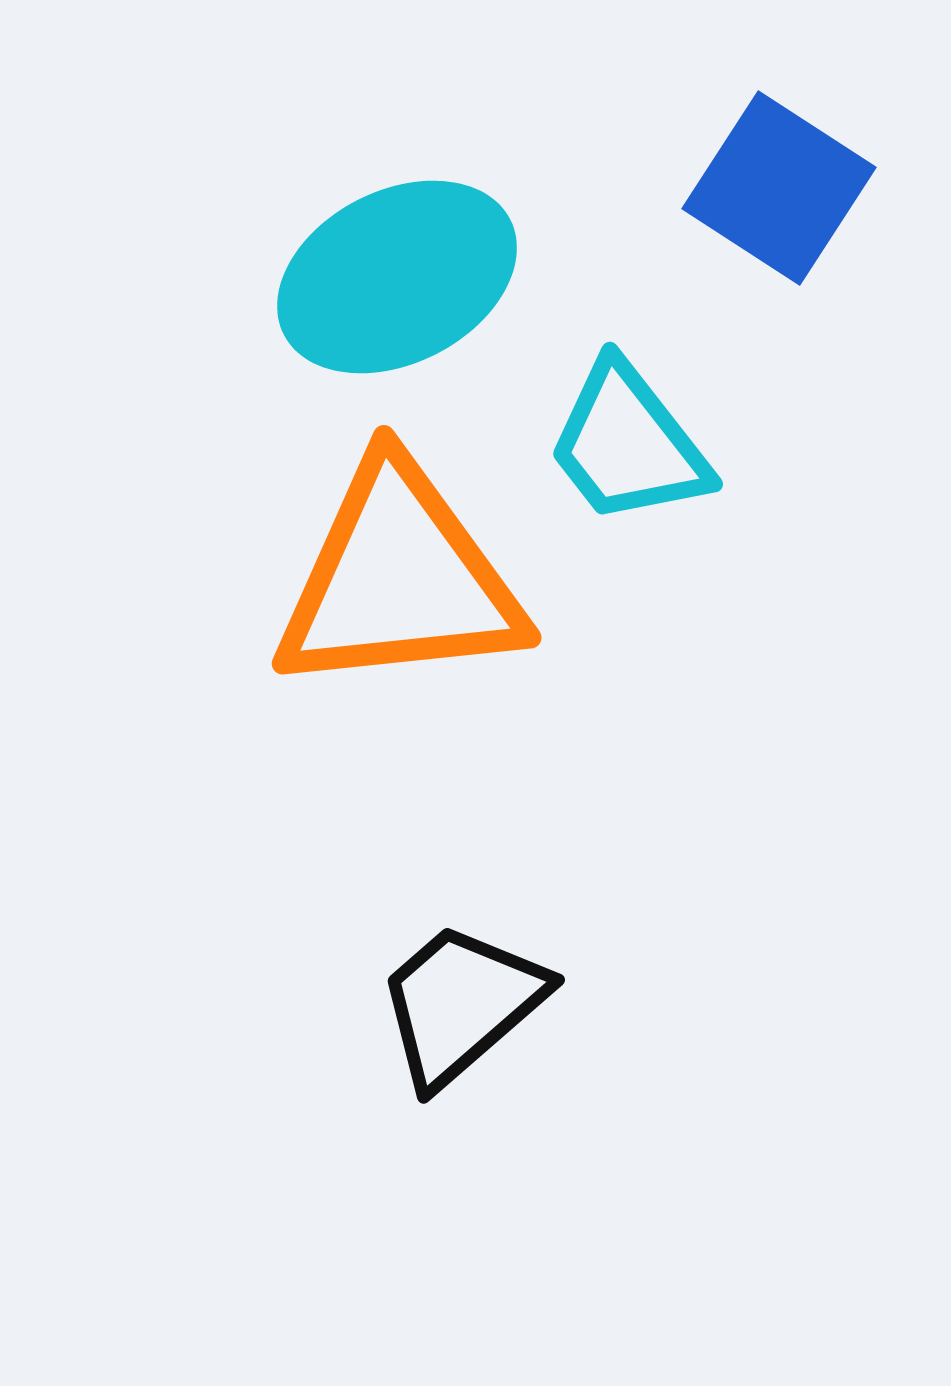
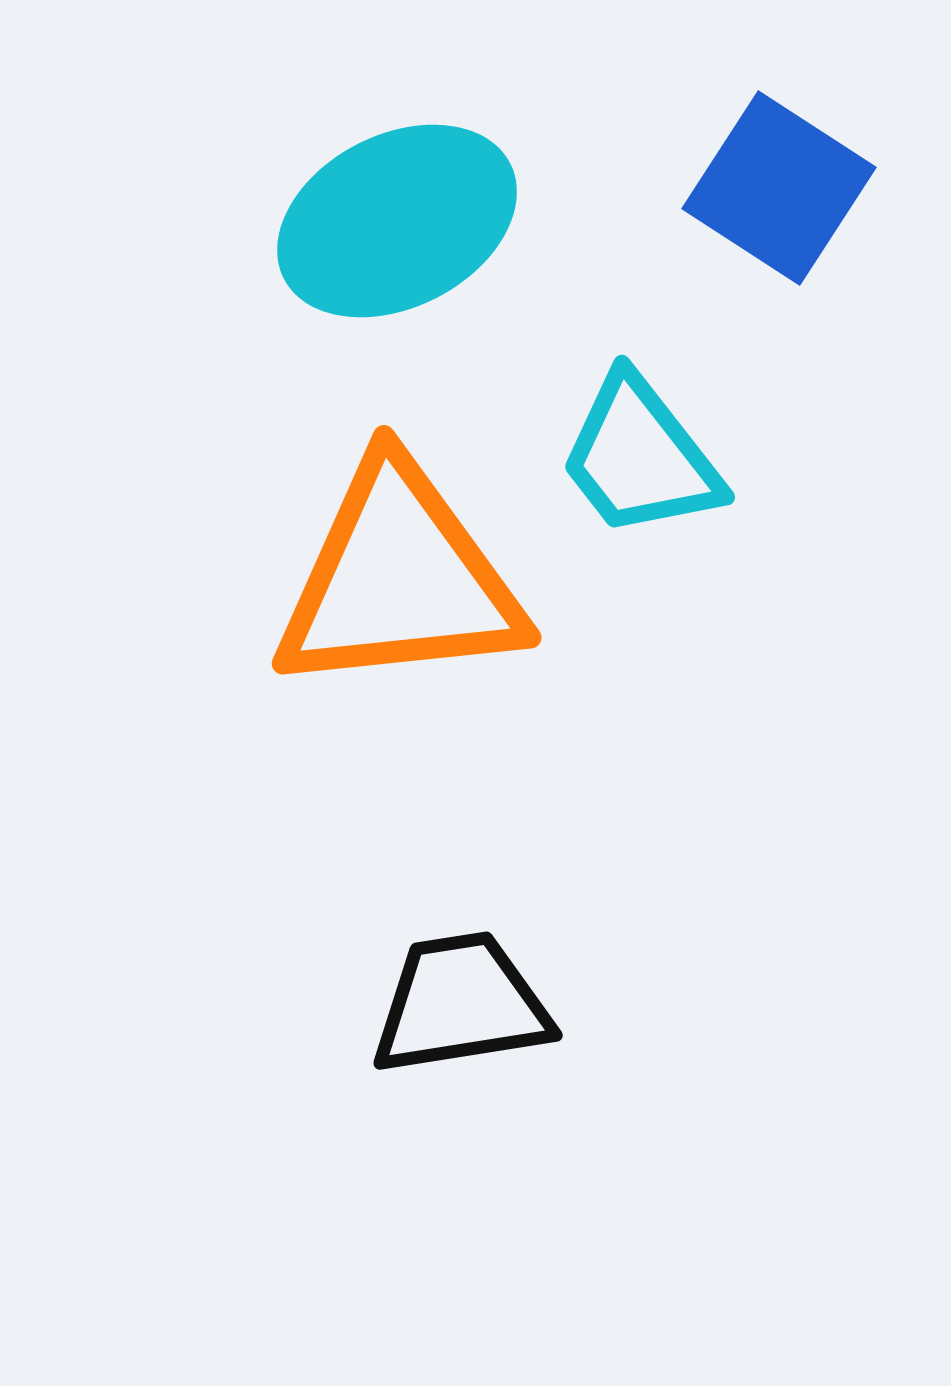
cyan ellipse: moved 56 px up
cyan trapezoid: moved 12 px right, 13 px down
black trapezoid: rotated 32 degrees clockwise
